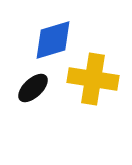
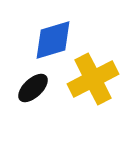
yellow cross: rotated 36 degrees counterclockwise
